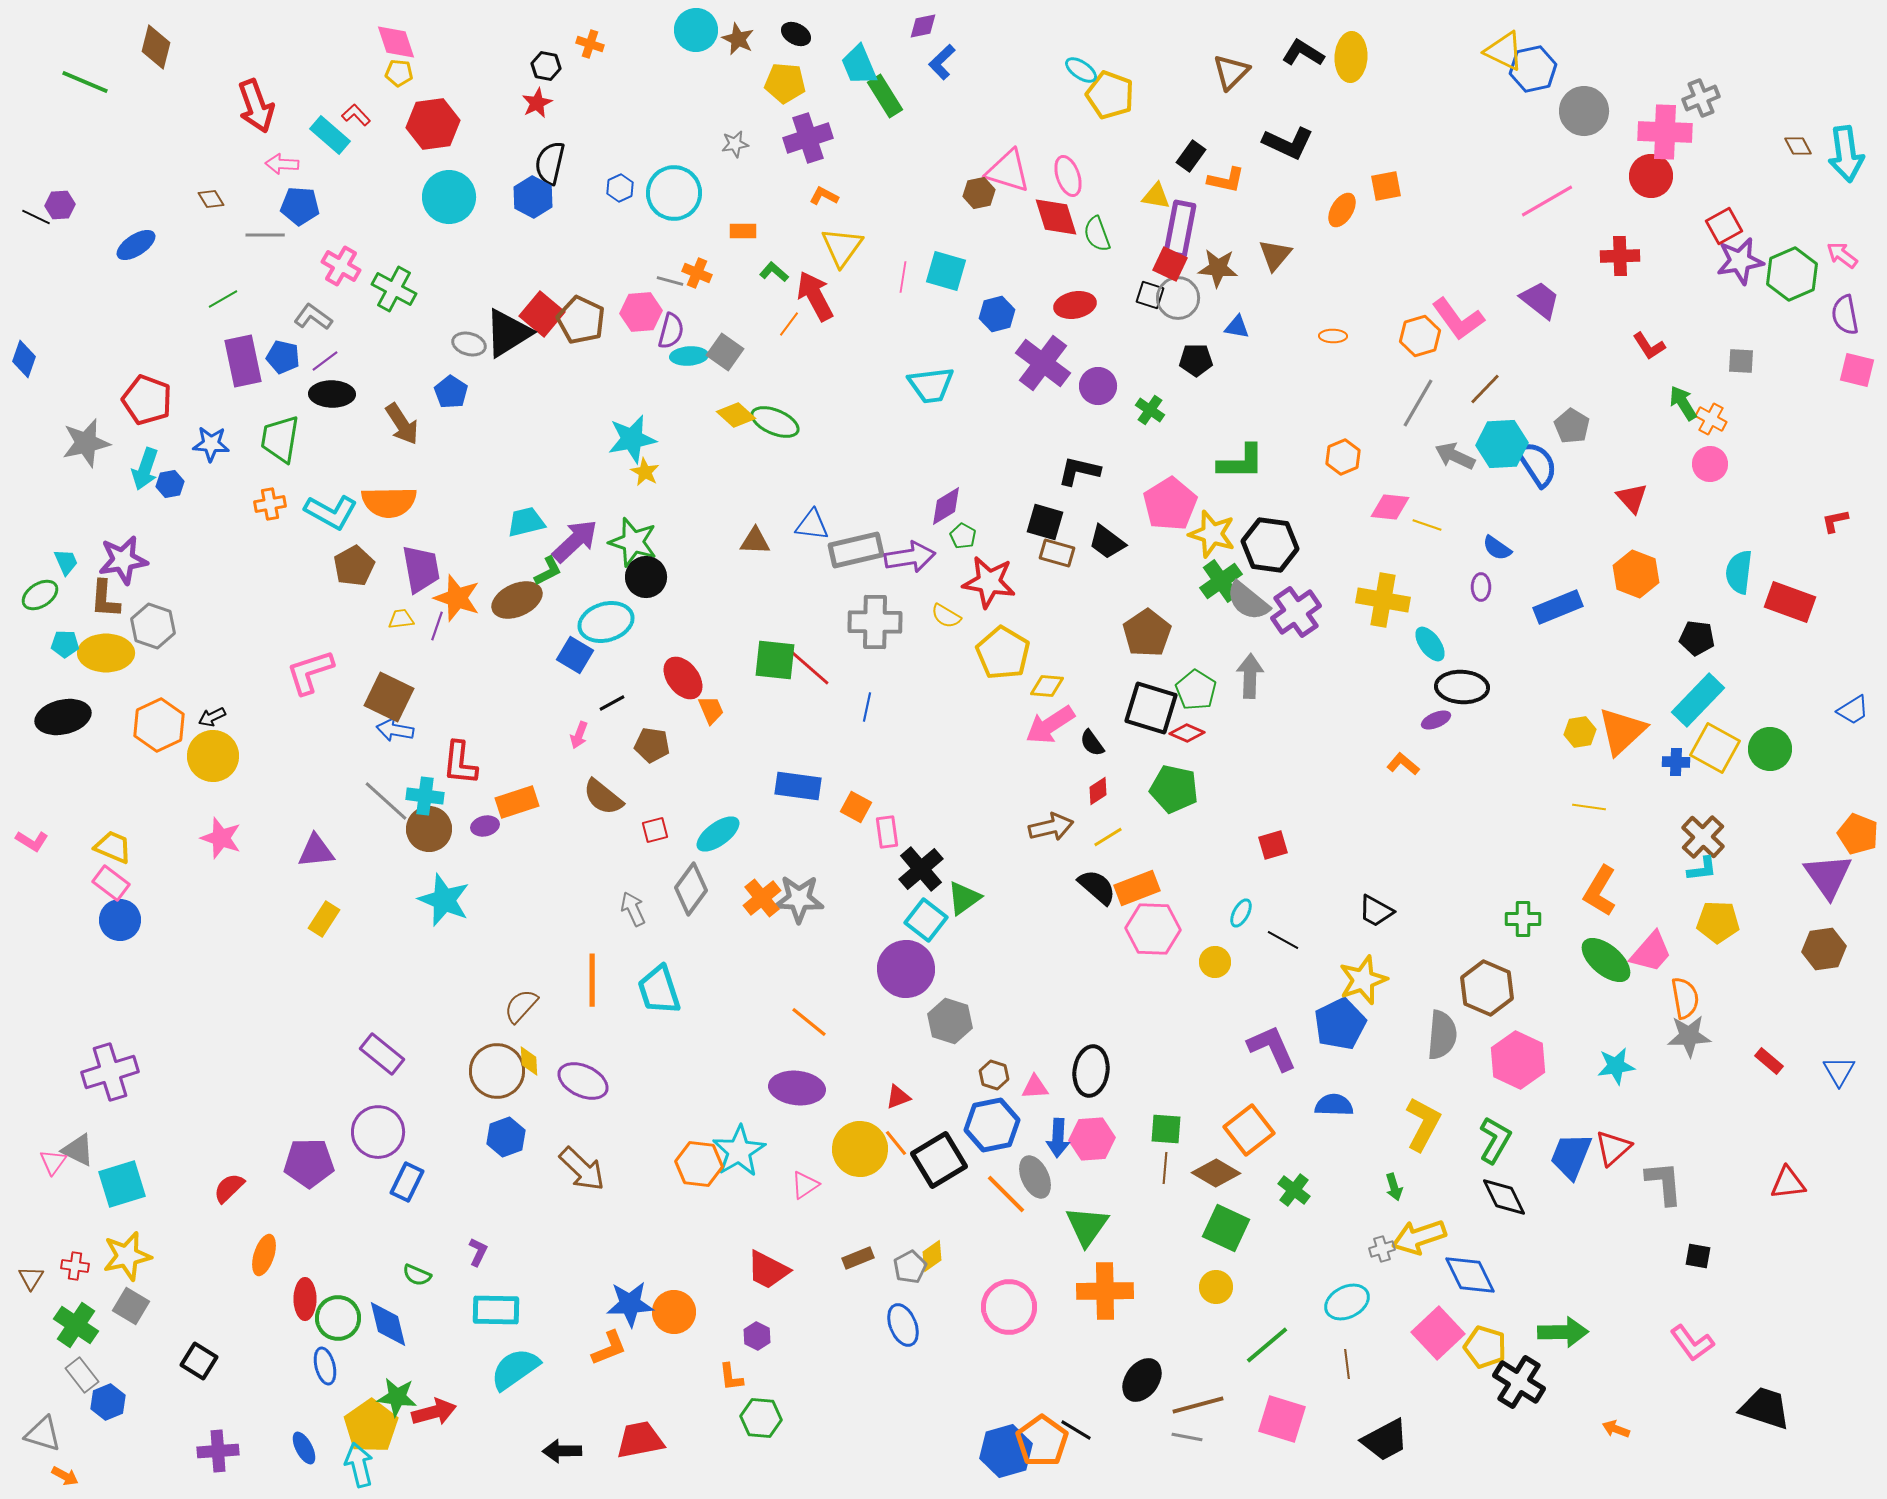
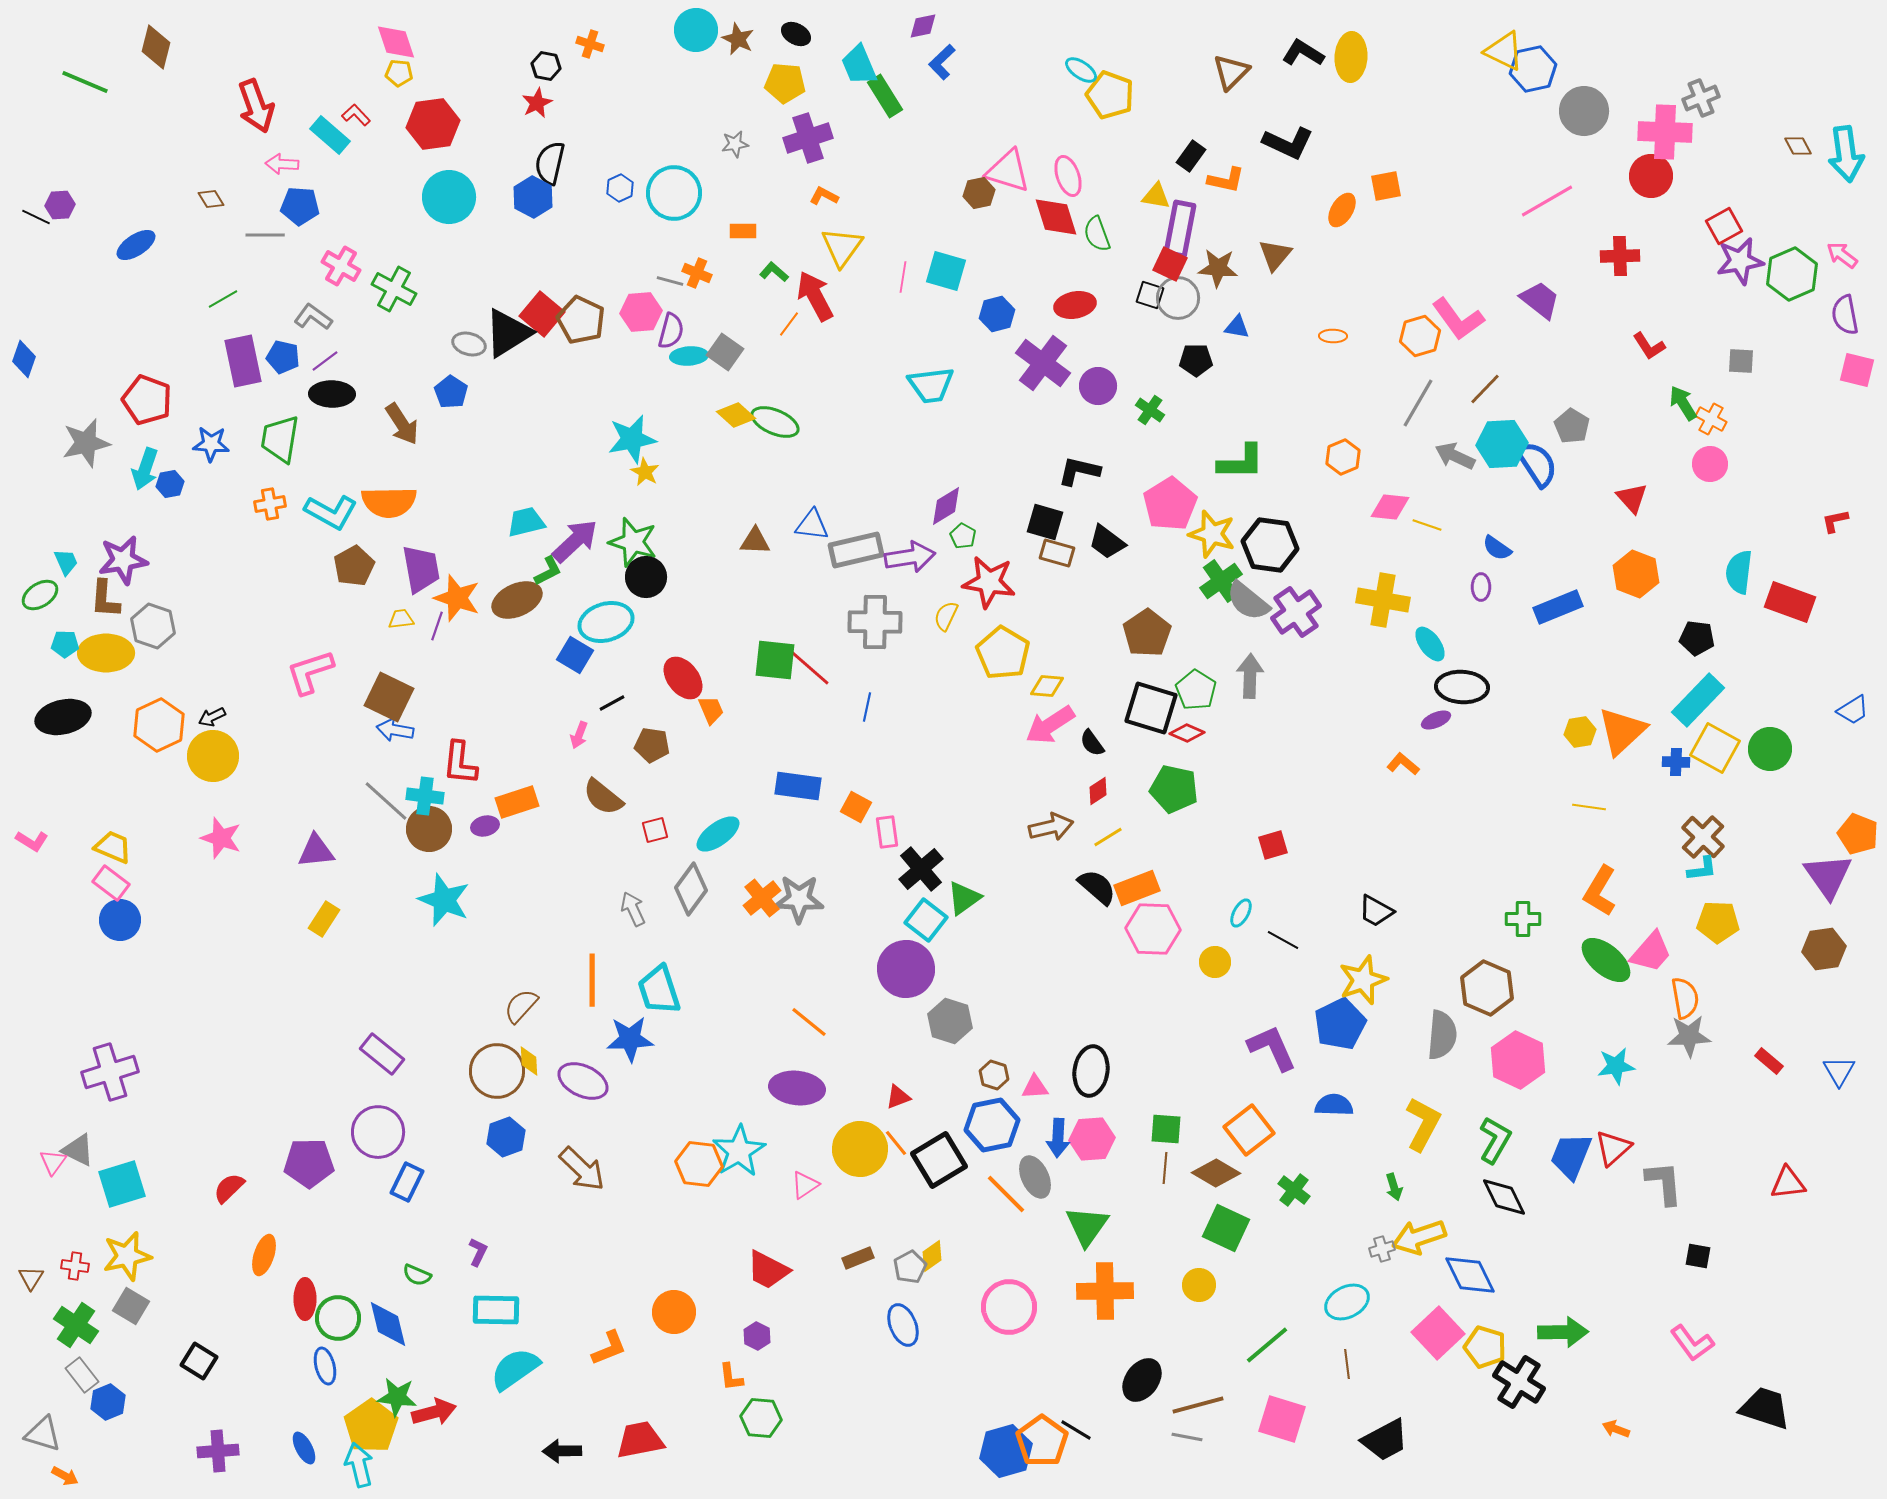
yellow semicircle at (946, 616): rotated 84 degrees clockwise
yellow circle at (1216, 1287): moved 17 px left, 2 px up
blue star at (630, 1304): moved 265 px up
